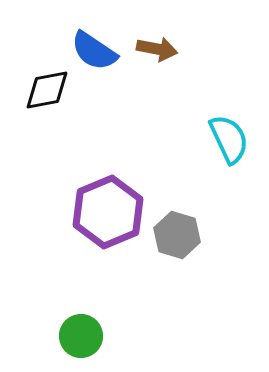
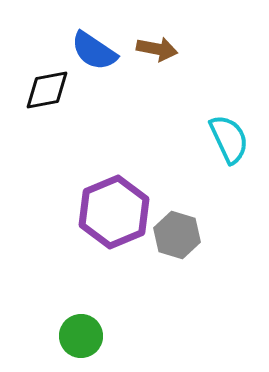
purple hexagon: moved 6 px right
